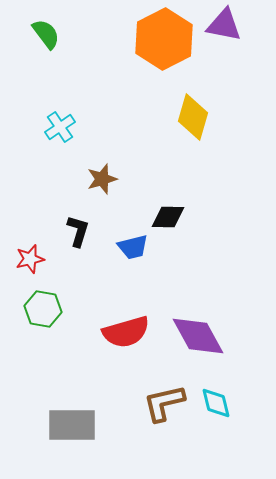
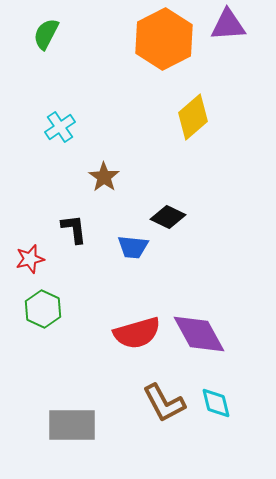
purple triangle: moved 4 px right; rotated 15 degrees counterclockwise
green semicircle: rotated 116 degrees counterclockwise
yellow diamond: rotated 33 degrees clockwise
brown star: moved 2 px right, 2 px up; rotated 20 degrees counterclockwise
black diamond: rotated 24 degrees clockwise
black L-shape: moved 4 px left, 2 px up; rotated 24 degrees counterclockwise
blue trapezoid: rotated 20 degrees clockwise
green hexagon: rotated 15 degrees clockwise
red semicircle: moved 11 px right, 1 px down
purple diamond: moved 1 px right, 2 px up
brown L-shape: rotated 105 degrees counterclockwise
